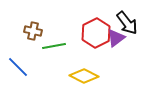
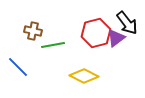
red hexagon: rotated 12 degrees clockwise
green line: moved 1 px left, 1 px up
